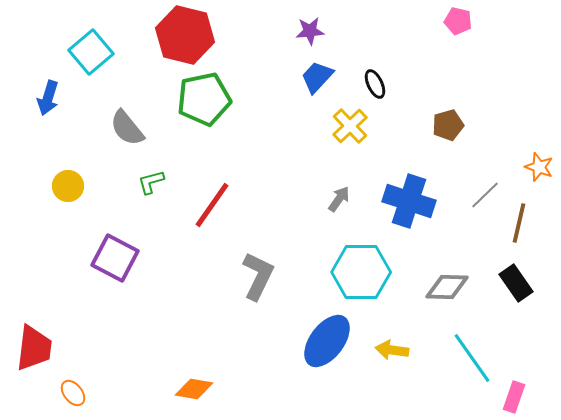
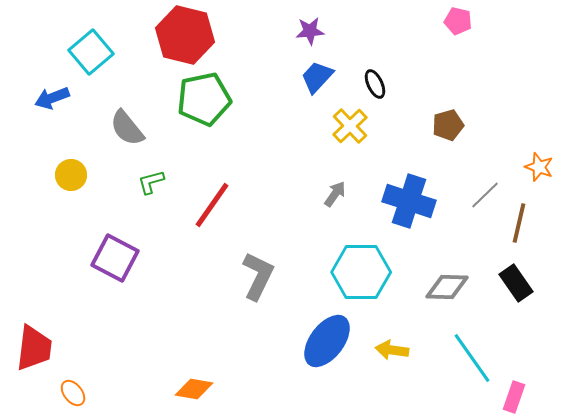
blue arrow: moved 4 px right; rotated 52 degrees clockwise
yellow circle: moved 3 px right, 11 px up
gray arrow: moved 4 px left, 5 px up
